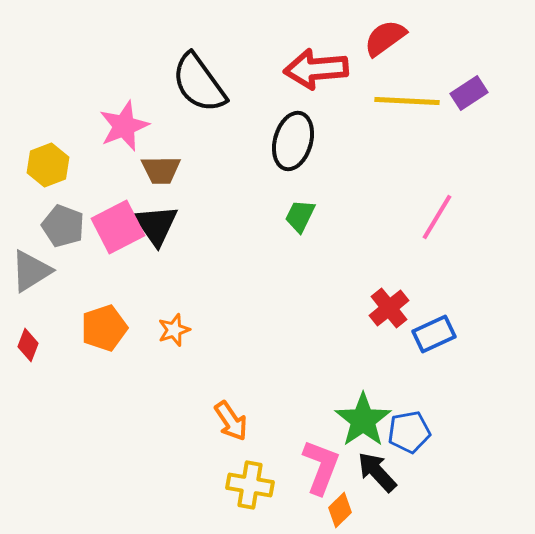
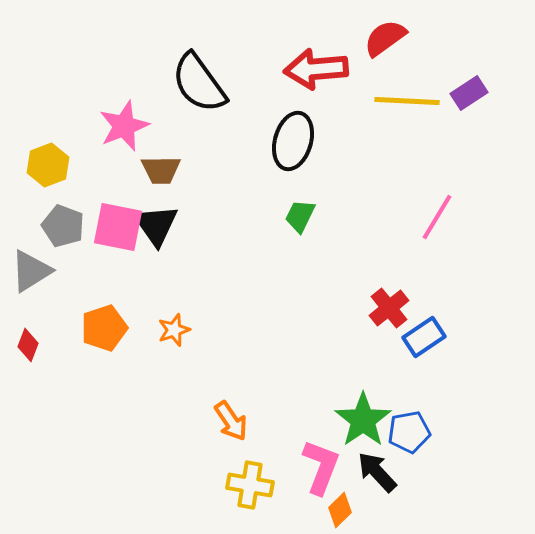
pink square: rotated 38 degrees clockwise
blue rectangle: moved 10 px left, 3 px down; rotated 9 degrees counterclockwise
